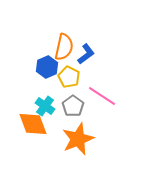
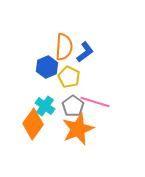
orange semicircle: rotated 8 degrees counterclockwise
blue L-shape: moved 1 px left, 2 px up
pink line: moved 7 px left, 6 px down; rotated 16 degrees counterclockwise
orange diamond: rotated 56 degrees clockwise
orange star: moved 10 px up
